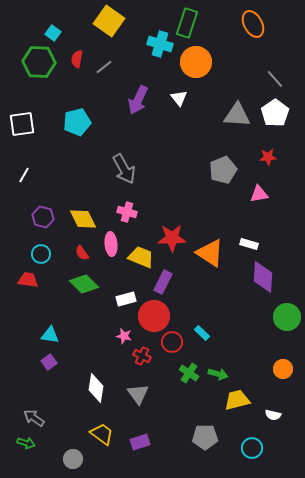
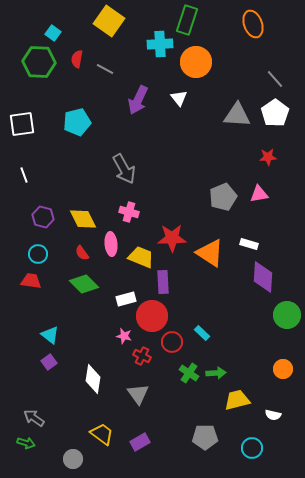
green rectangle at (187, 23): moved 3 px up
orange ellipse at (253, 24): rotated 8 degrees clockwise
cyan cross at (160, 44): rotated 20 degrees counterclockwise
gray line at (104, 67): moved 1 px right, 2 px down; rotated 66 degrees clockwise
gray pentagon at (223, 170): moved 27 px down
white line at (24, 175): rotated 49 degrees counterclockwise
pink cross at (127, 212): moved 2 px right
cyan circle at (41, 254): moved 3 px left
red trapezoid at (28, 280): moved 3 px right, 1 px down
purple rectangle at (163, 282): rotated 30 degrees counterclockwise
red circle at (154, 316): moved 2 px left
green circle at (287, 317): moved 2 px up
cyan triangle at (50, 335): rotated 30 degrees clockwise
green arrow at (218, 374): moved 2 px left, 1 px up; rotated 18 degrees counterclockwise
white diamond at (96, 388): moved 3 px left, 9 px up
purple rectangle at (140, 442): rotated 12 degrees counterclockwise
